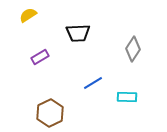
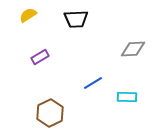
black trapezoid: moved 2 px left, 14 px up
gray diamond: rotated 55 degrees clockwise
